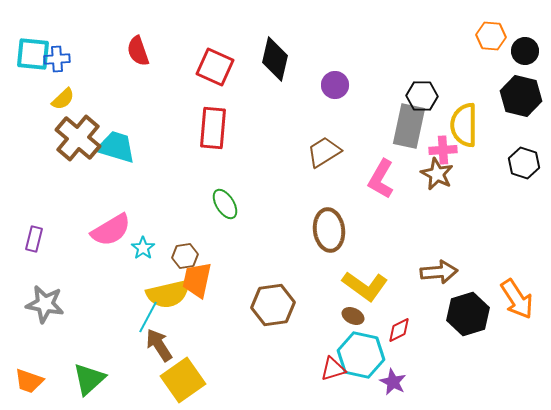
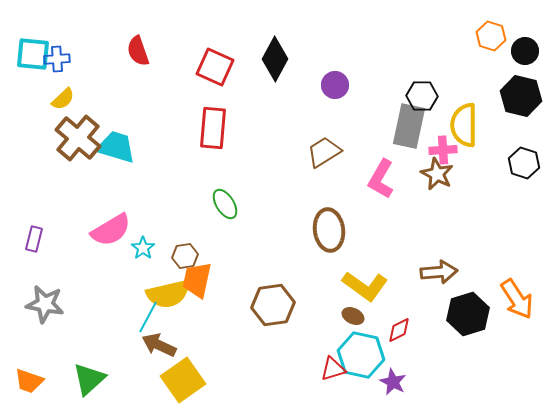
orange hexagon at (491, 36): rotated 12 degrees clockwise
black diamond at (275, 59): rotated 15 degrees clockwise
brown arrow at (159, 345): rotated 32 degrees counterclockwise
